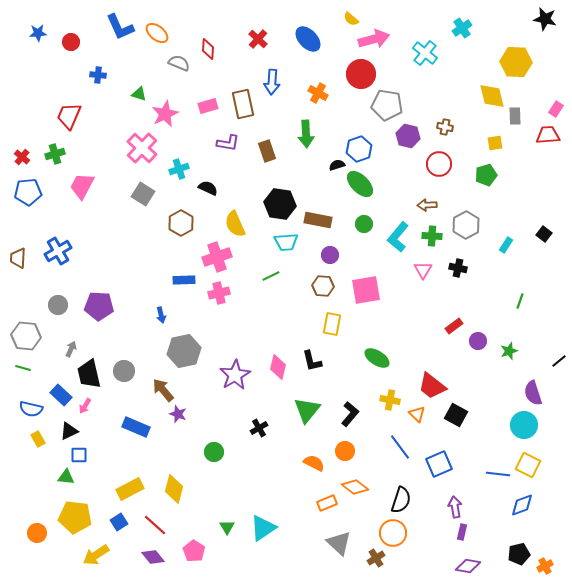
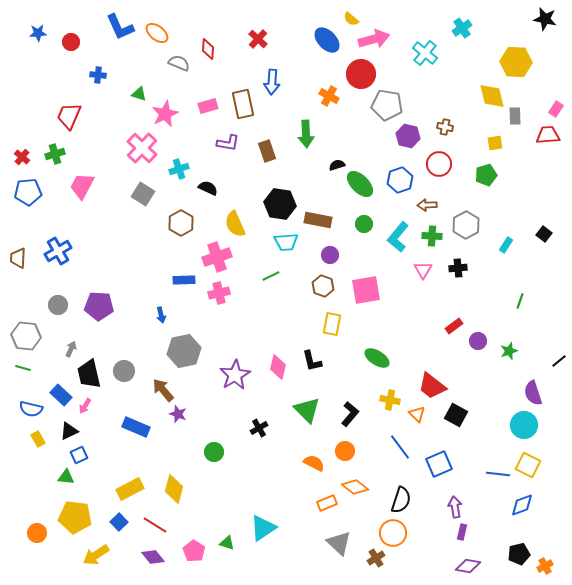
blue ellipse at (308, 39): moved 19 px right, 1 px down
orange cross at (318, 93): moved 11 px right, 3 px down
blue hexagon at (359, 149): moved 41 px right, 31 px down
black cross at (458, 268): rotated 18 degrees counterclockwise
brown hexagon at (323, 286): rotated 15 degrees clockwise
green triangle at (307, 410): rotated 24 degrees counterclockwise
blue square at (79, 455): rotated 24 degrees counterclockwise
blue square at (119, 522): rotated 12 degrees counterclockwise
red line at (155, 525): rotated 10 degrees counterclockwise
green triangle at (227, 527): moved 16 px down; rotated 42 degrees counterclockwise
